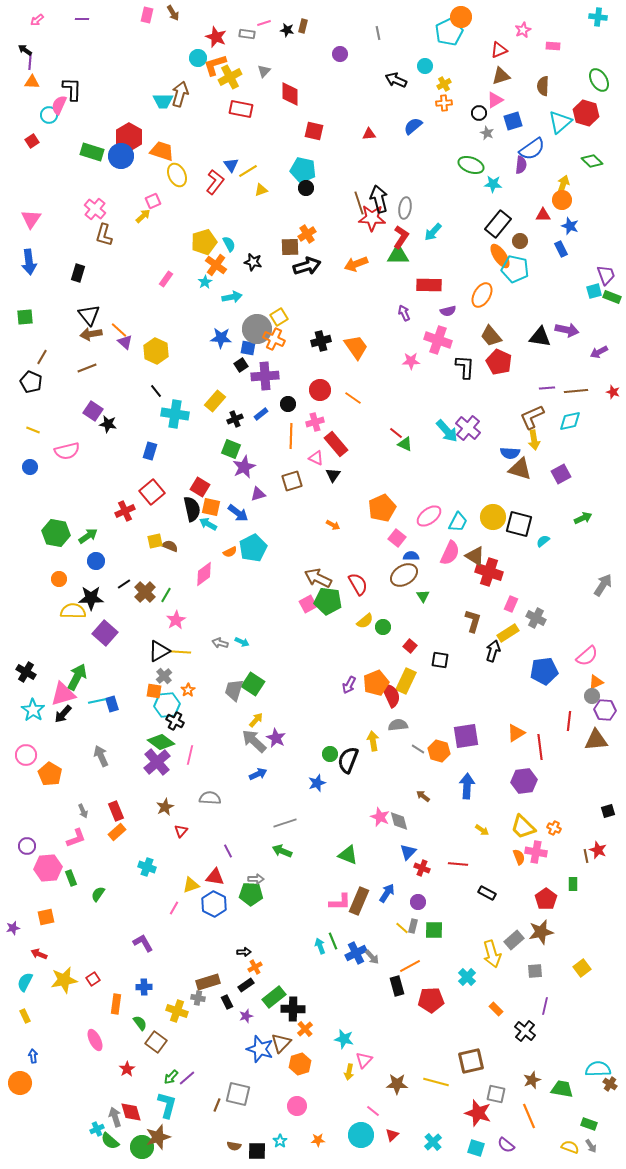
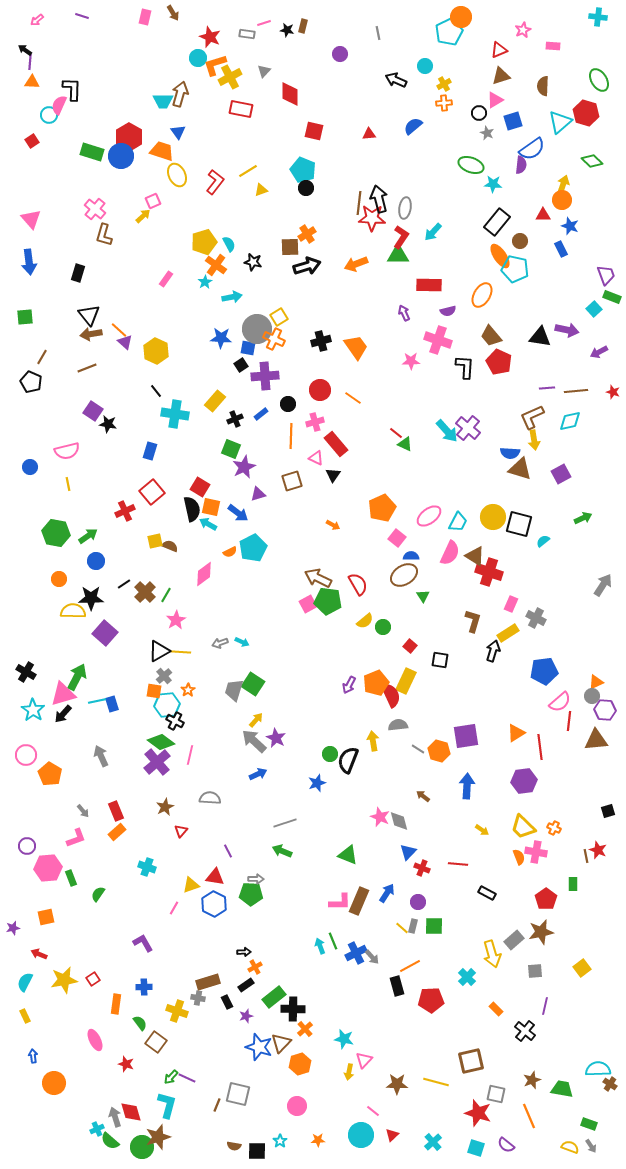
pink rectangle at (147, 15): moved 2 px left, 2 px down
purple line at (82, 19): moved 3 px up; rotated 16 degrees clockwise
red star at (216, 37): moved 6 px left
blue triangle at (231, 165): moved 53 px left, 33 px up
cyan pentagon at (303, 170): rotated 10 degrees clockwise
brown line at (359, 203): rotated 25 degrees clockwise
pink triangle at (31, 219): rotated 15 degrees counterclockwise
black rectangle at (498, 224): moved 1 px left, 2 px up
cyan square at (594, 291): moved 18 px down; rotated 28 degrees counterclockwise
yellow line at (33, 430): moved 35 px right, 54 px down; rotated 56 degrees clockwise
gray arrow at (220, 643): rotated 35 degrees counterclockwise
pink semicircle at (587, 656): moved 27 px left, 46 px down
gray arrow at (83, 811): rotated 16 degrees counterclockwise
green square at (434, 930): moved 4 px up
blue star at (260, 1049): moved 1 px left, 2 px up
red star at (127, 1069): moved 1 px left, 5 px up; rotated 21 degrees counterclockwise
purple line at (187, 1078): rotated 66 degrees clockwise
orange circle at (20, 1083): moved 34 px right
